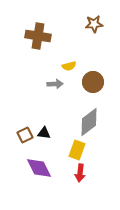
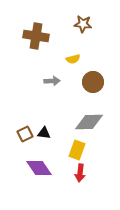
brown star: moved 11 px left; rotated 12 degrees clockwise
brown cross: moved 2 px left
yellow semicircle: moved 4 px right, 7 px up
gray arrow: moved 3 px left, 3 px up
gray diamond: rotated 36 degrees clockwise
brown square: moved 1 px up
purple diamond: rotated 8 degrees counterclockwise
